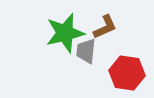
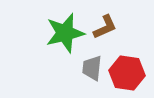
gray trapezoid: moved 6 px right, 17 px down
